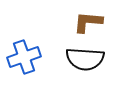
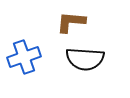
brown L-shape: moved 17 px left
